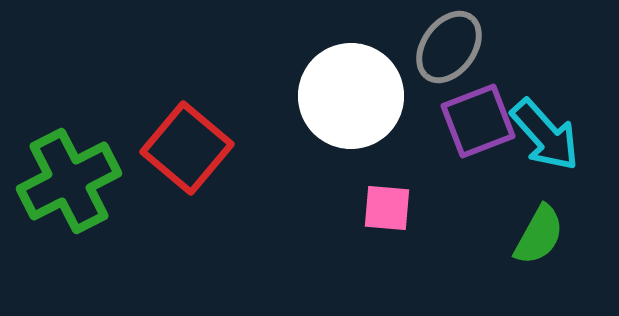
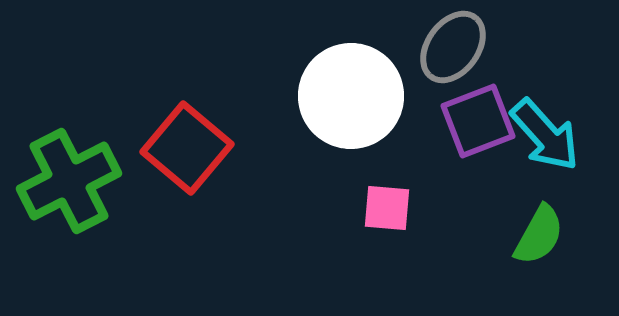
gray ellipse: moved 4 px right
